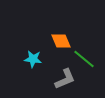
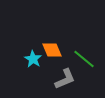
orange diamond: moved 9 px left, 9 px down
cyan star: rotated 24 degrees clockwise
